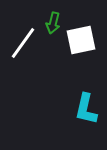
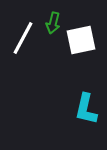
white line: moved 5 px up; rotated 8 degrees counterclockwise
